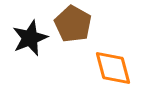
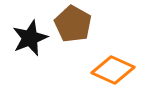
orange diamond: moved 2 px down; rotated 51 degrees counterclockwise
